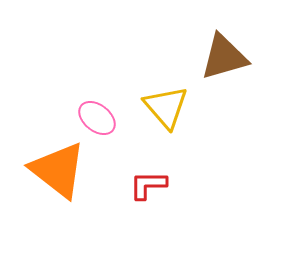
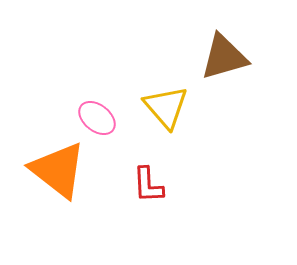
red L-shape: rotated 93 degrees counterclockwise
